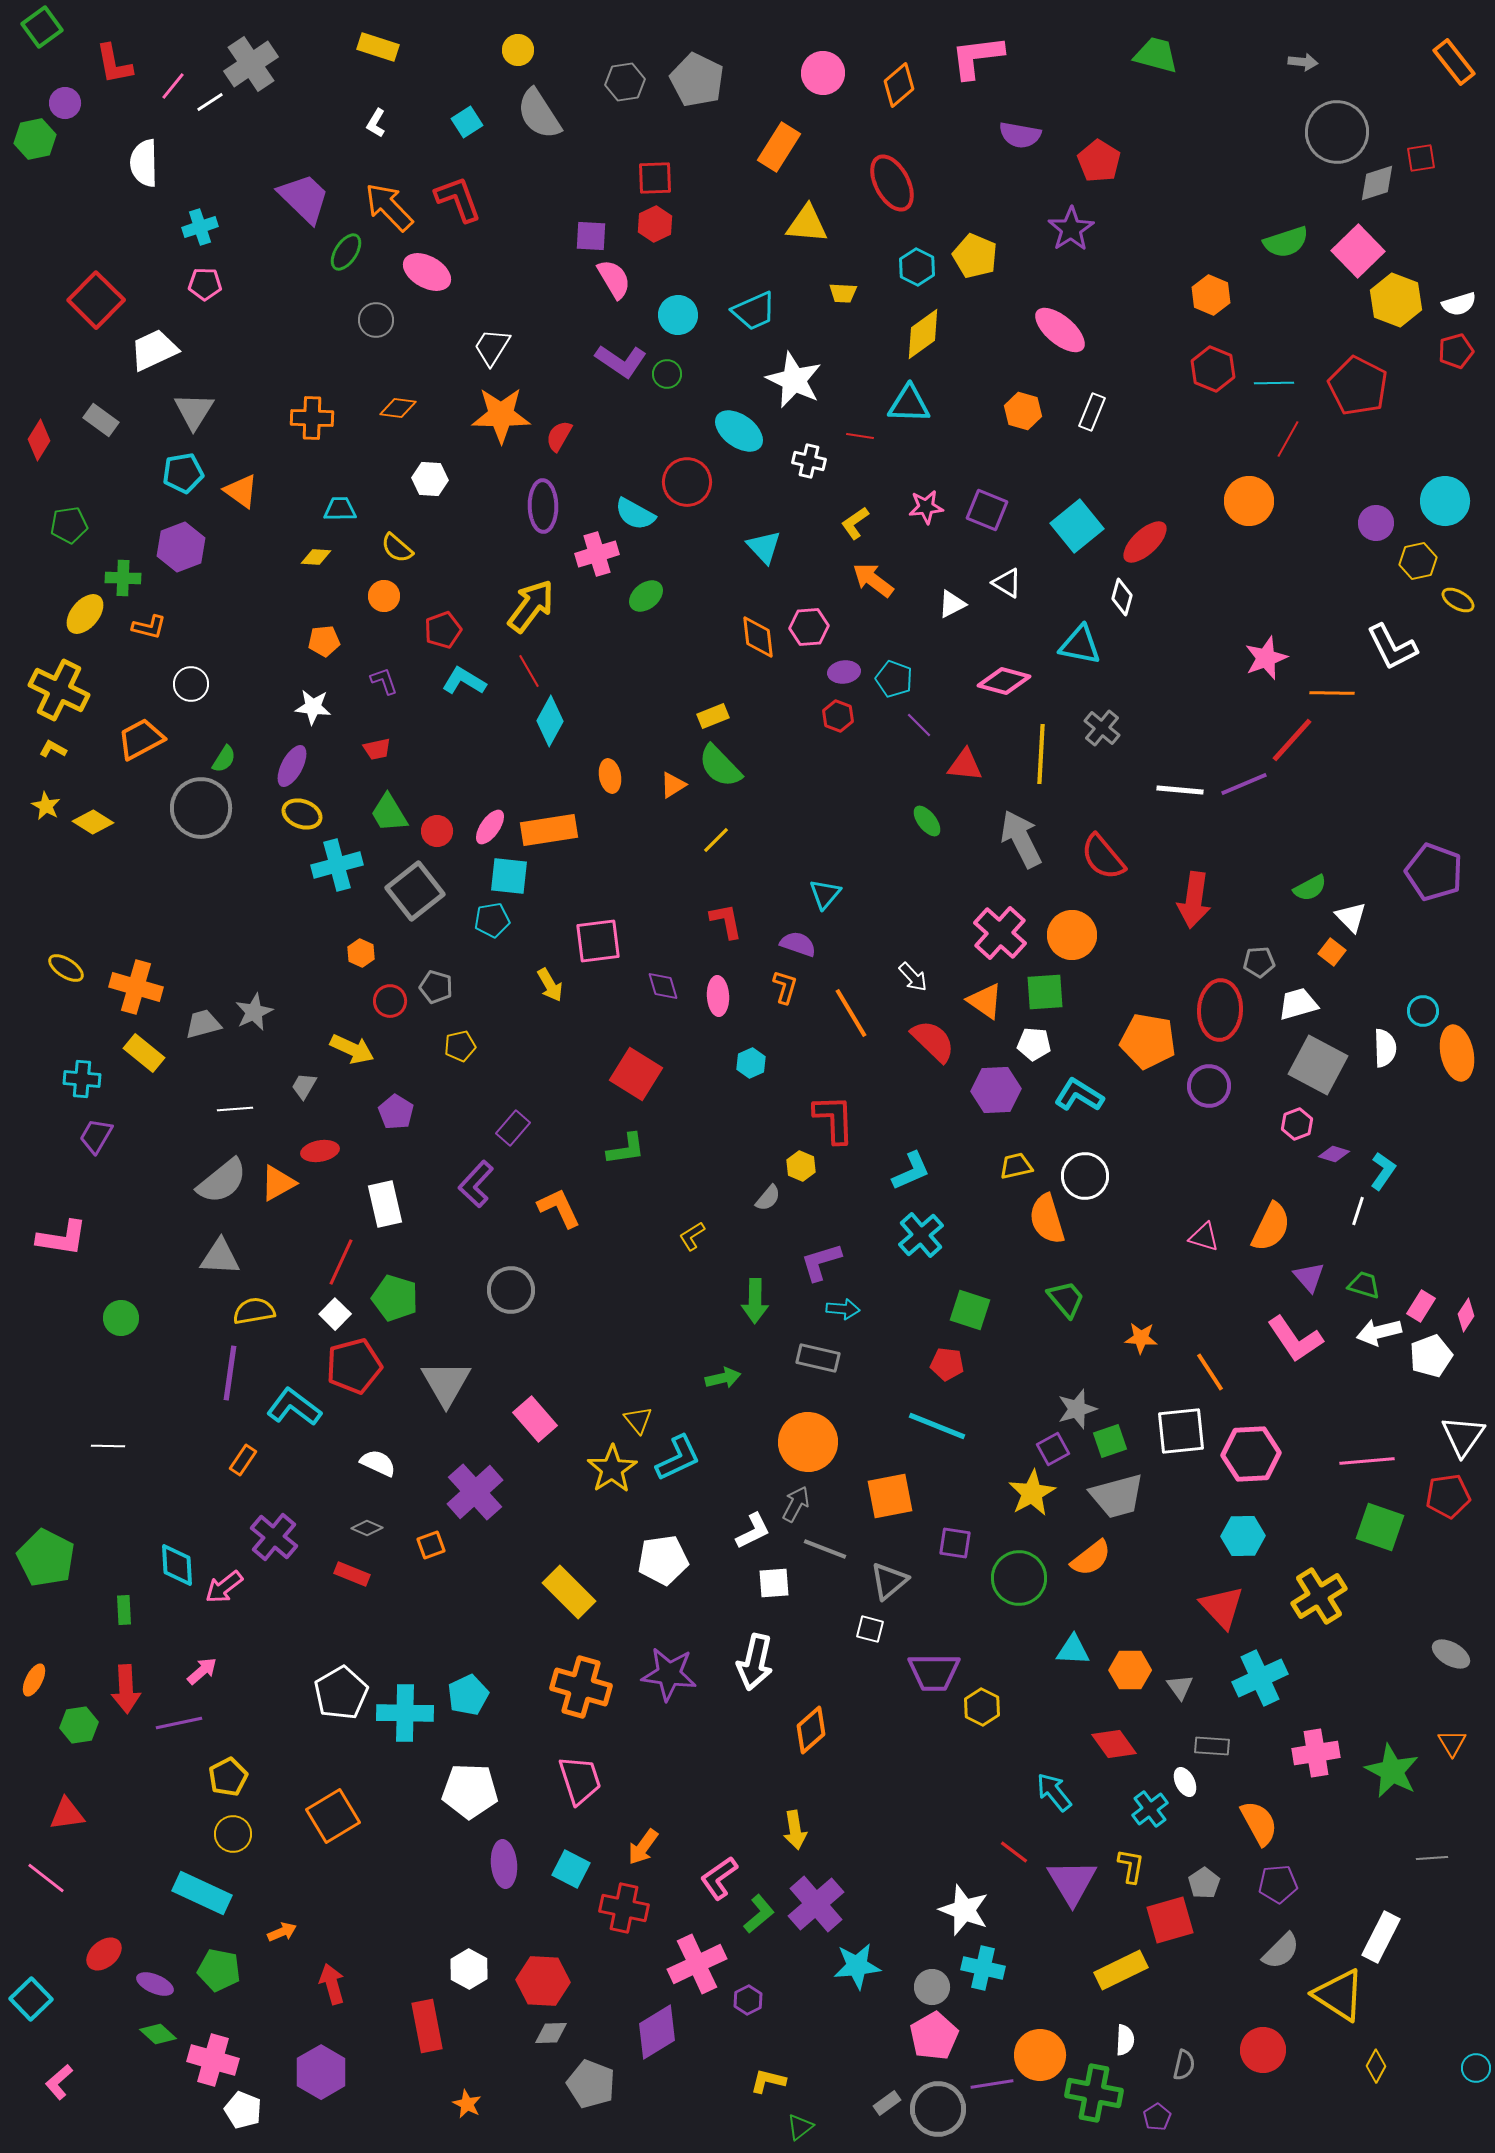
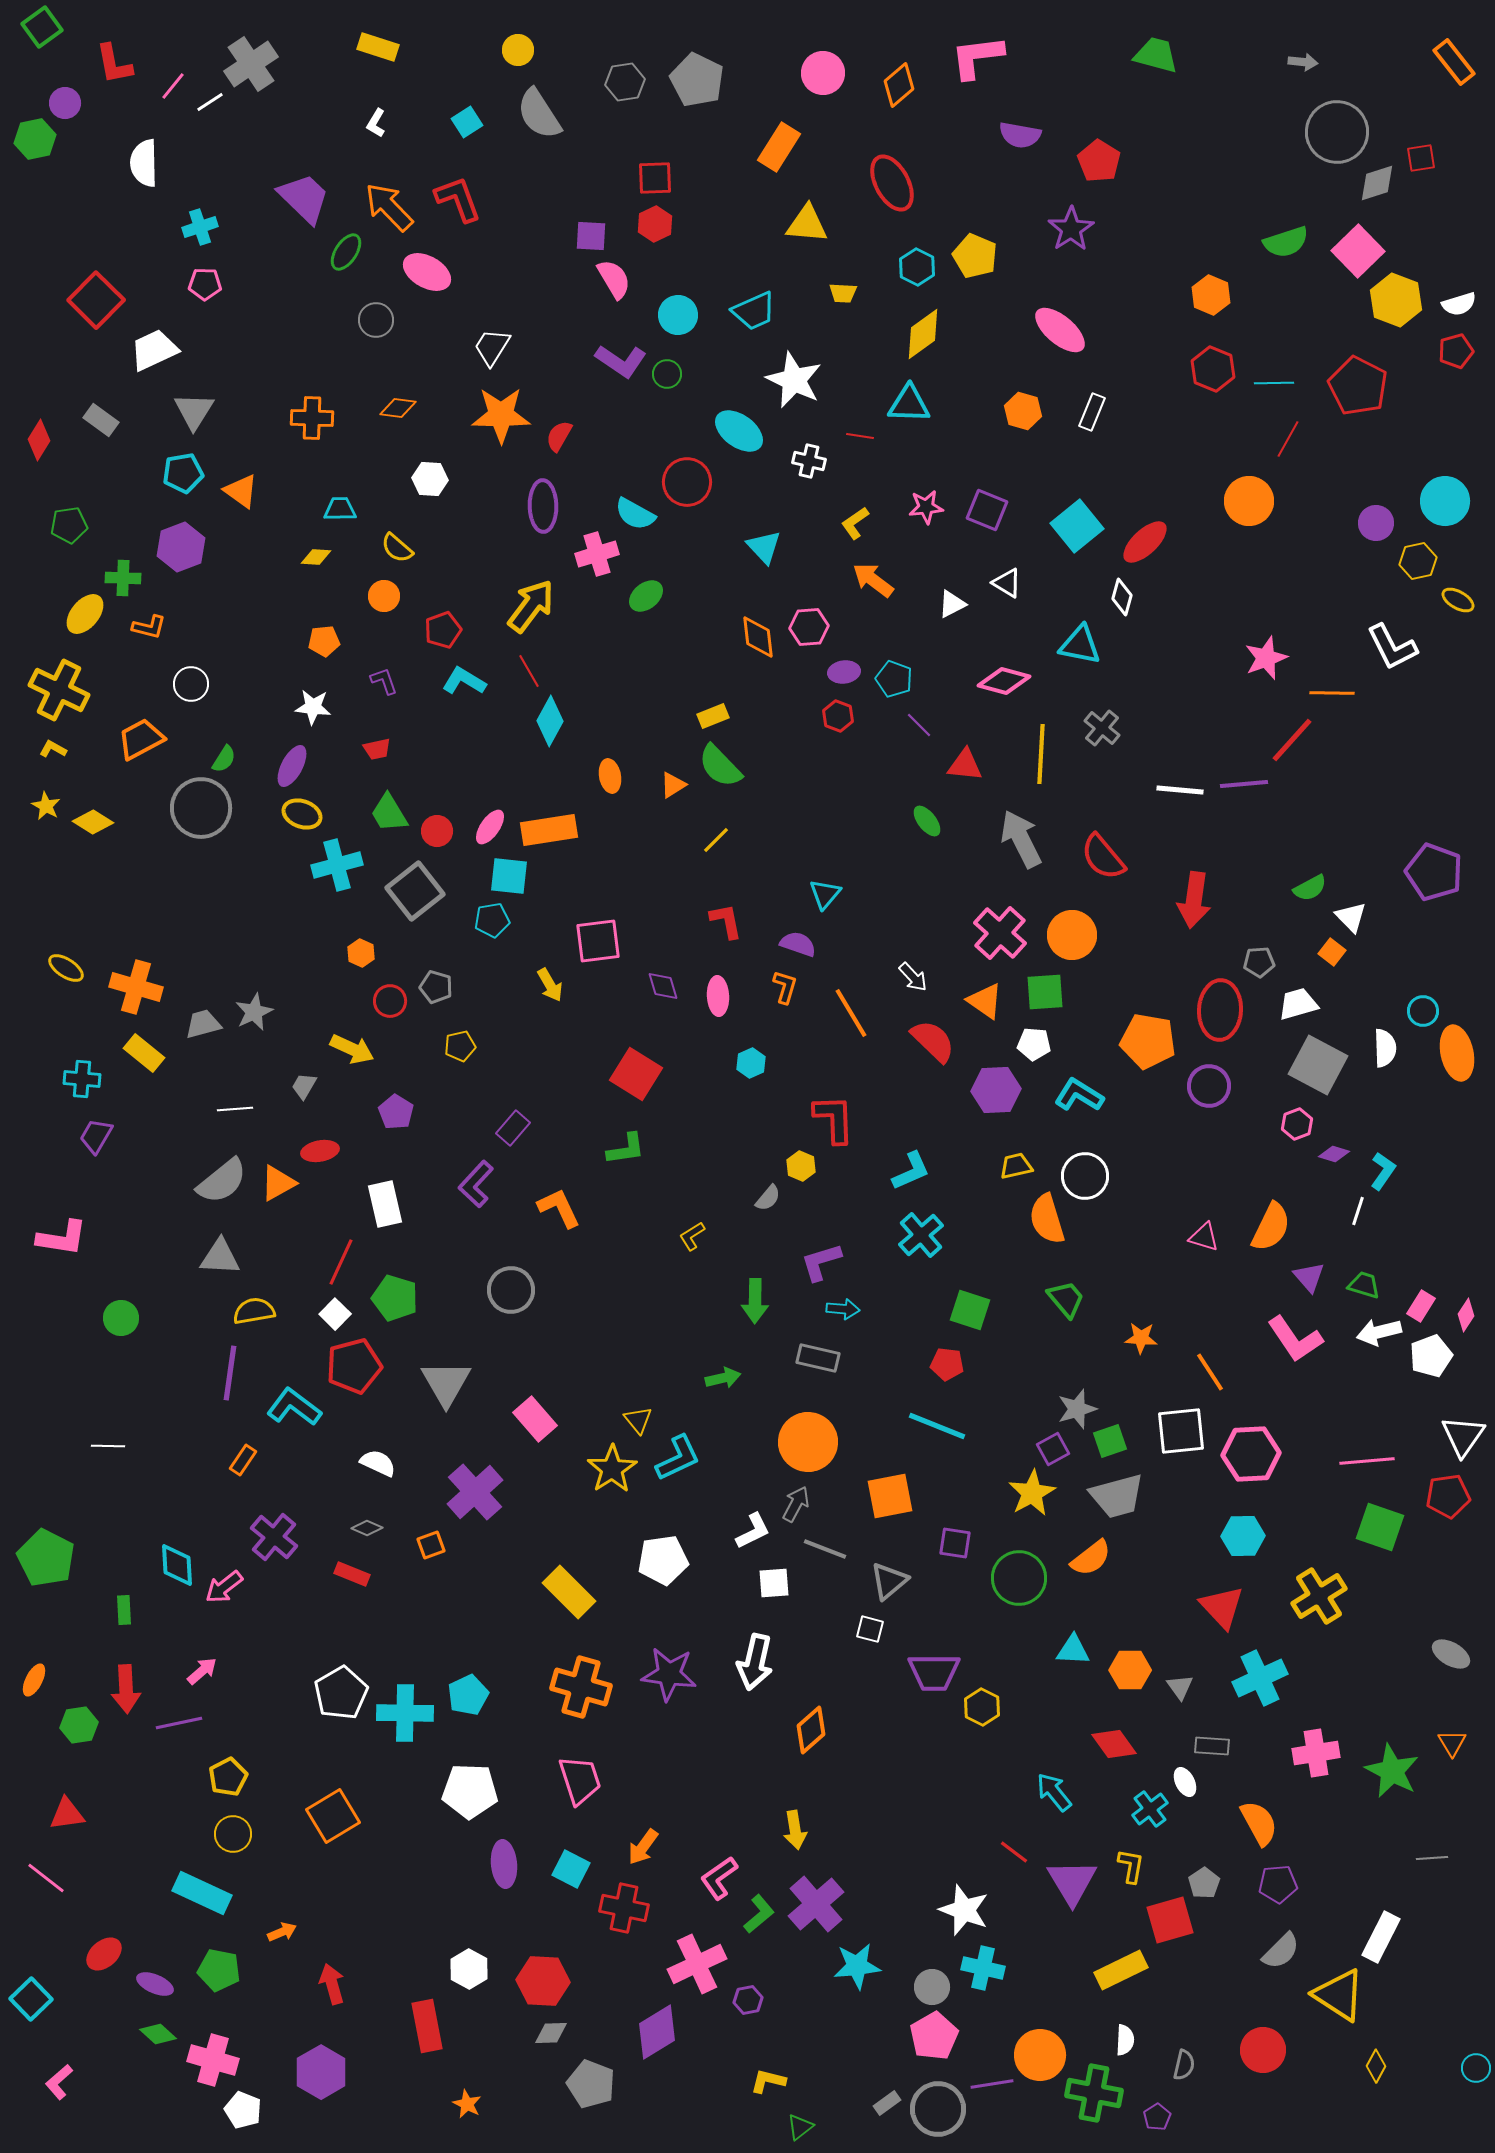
purple line at (1244, 784): rotated 18 degrees clockwise
purple hexagon at (748, 2000): rotated 16 degrees clockwise
